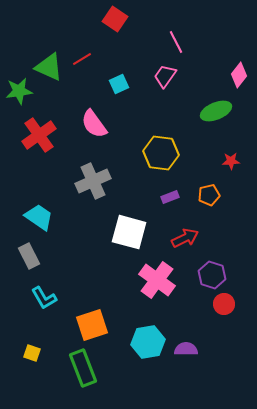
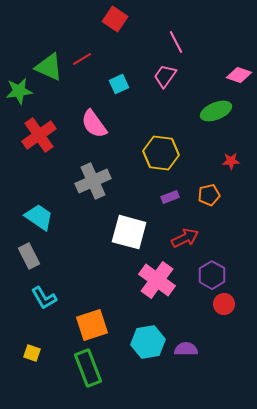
pink diamond: rotated 70 degrees clockwise
purple hexagon: rotated 12 degrees clockwise
green rectangle: moved 5 px right
